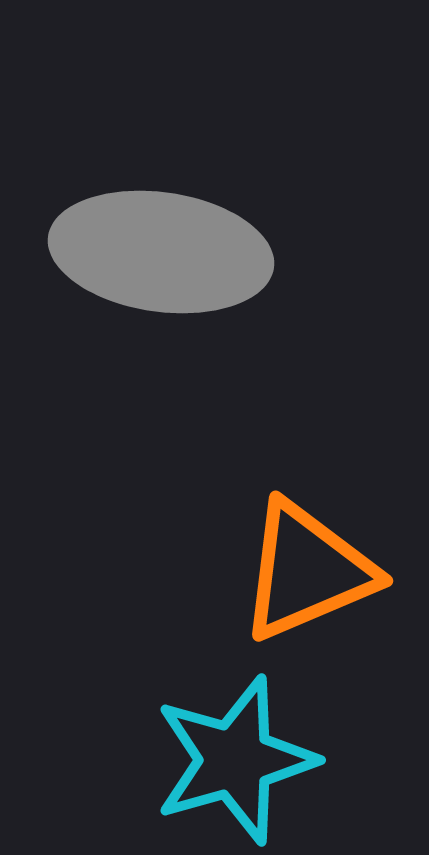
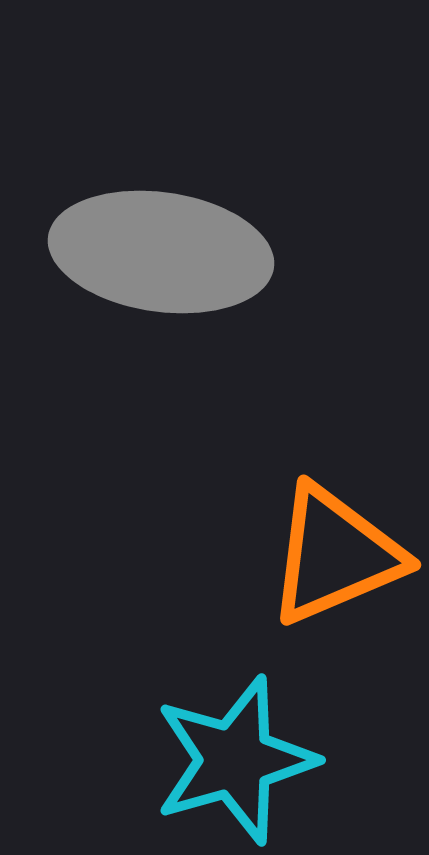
orange triangle: moved 28 px right, 16 px up
